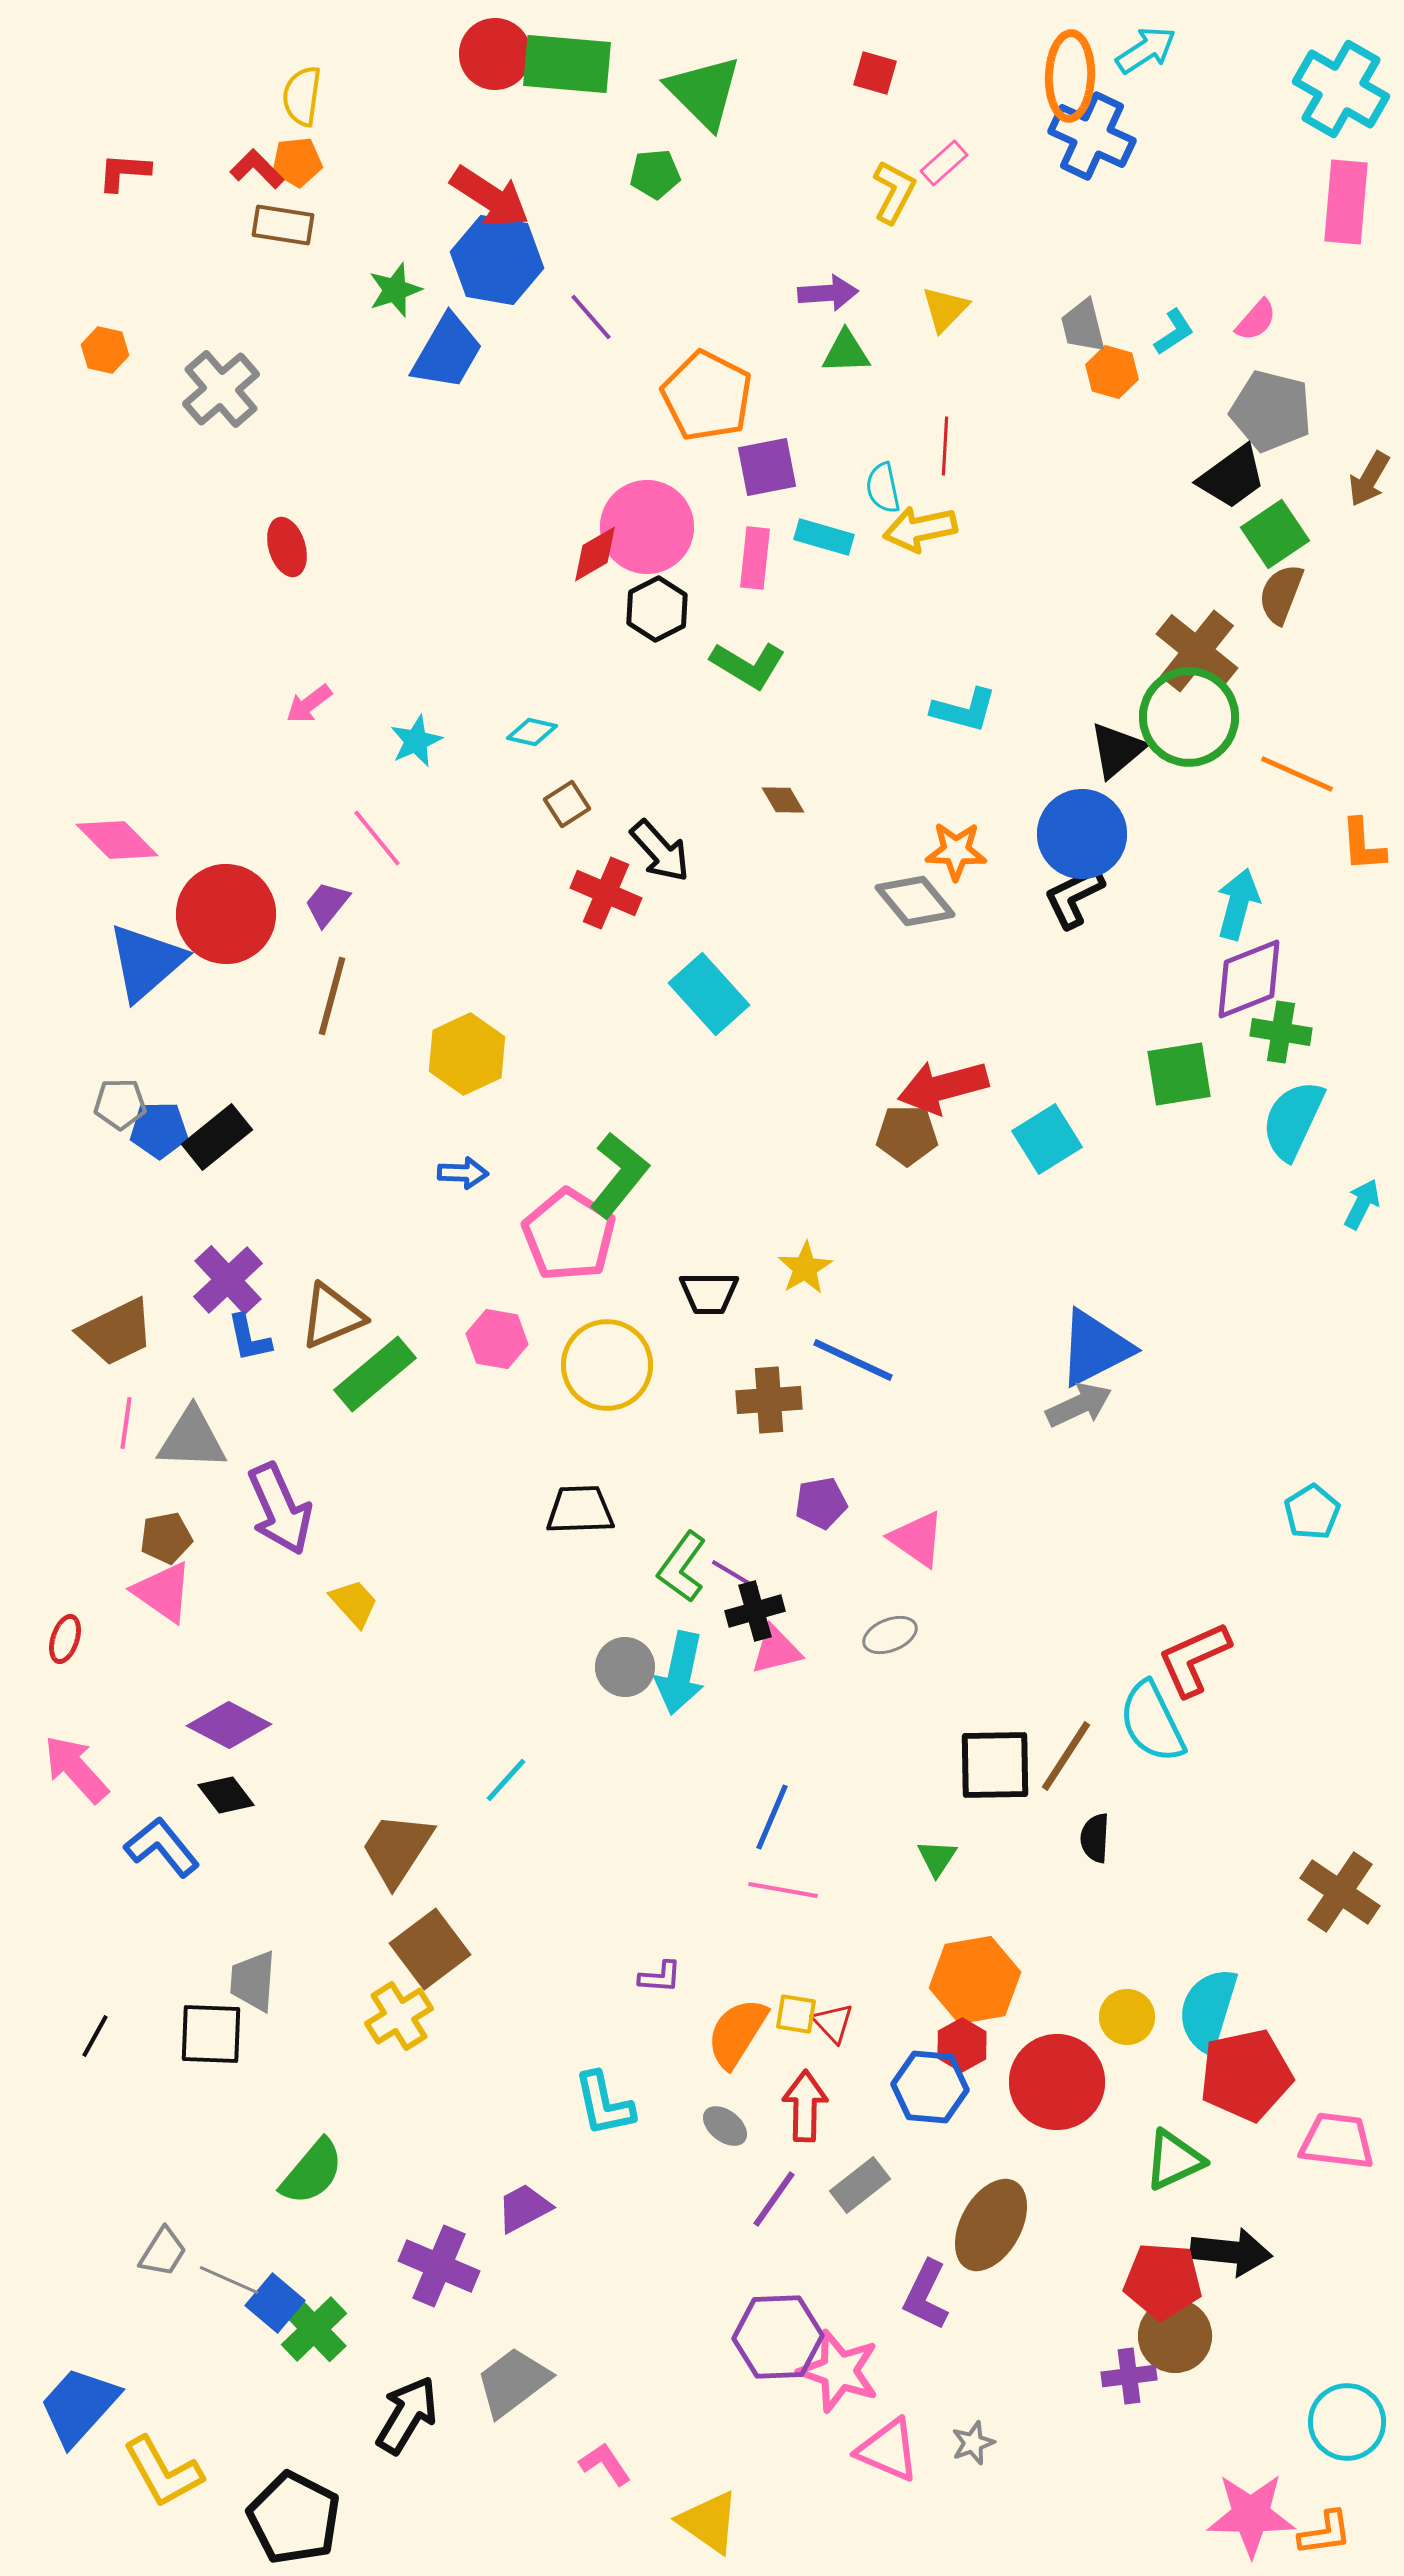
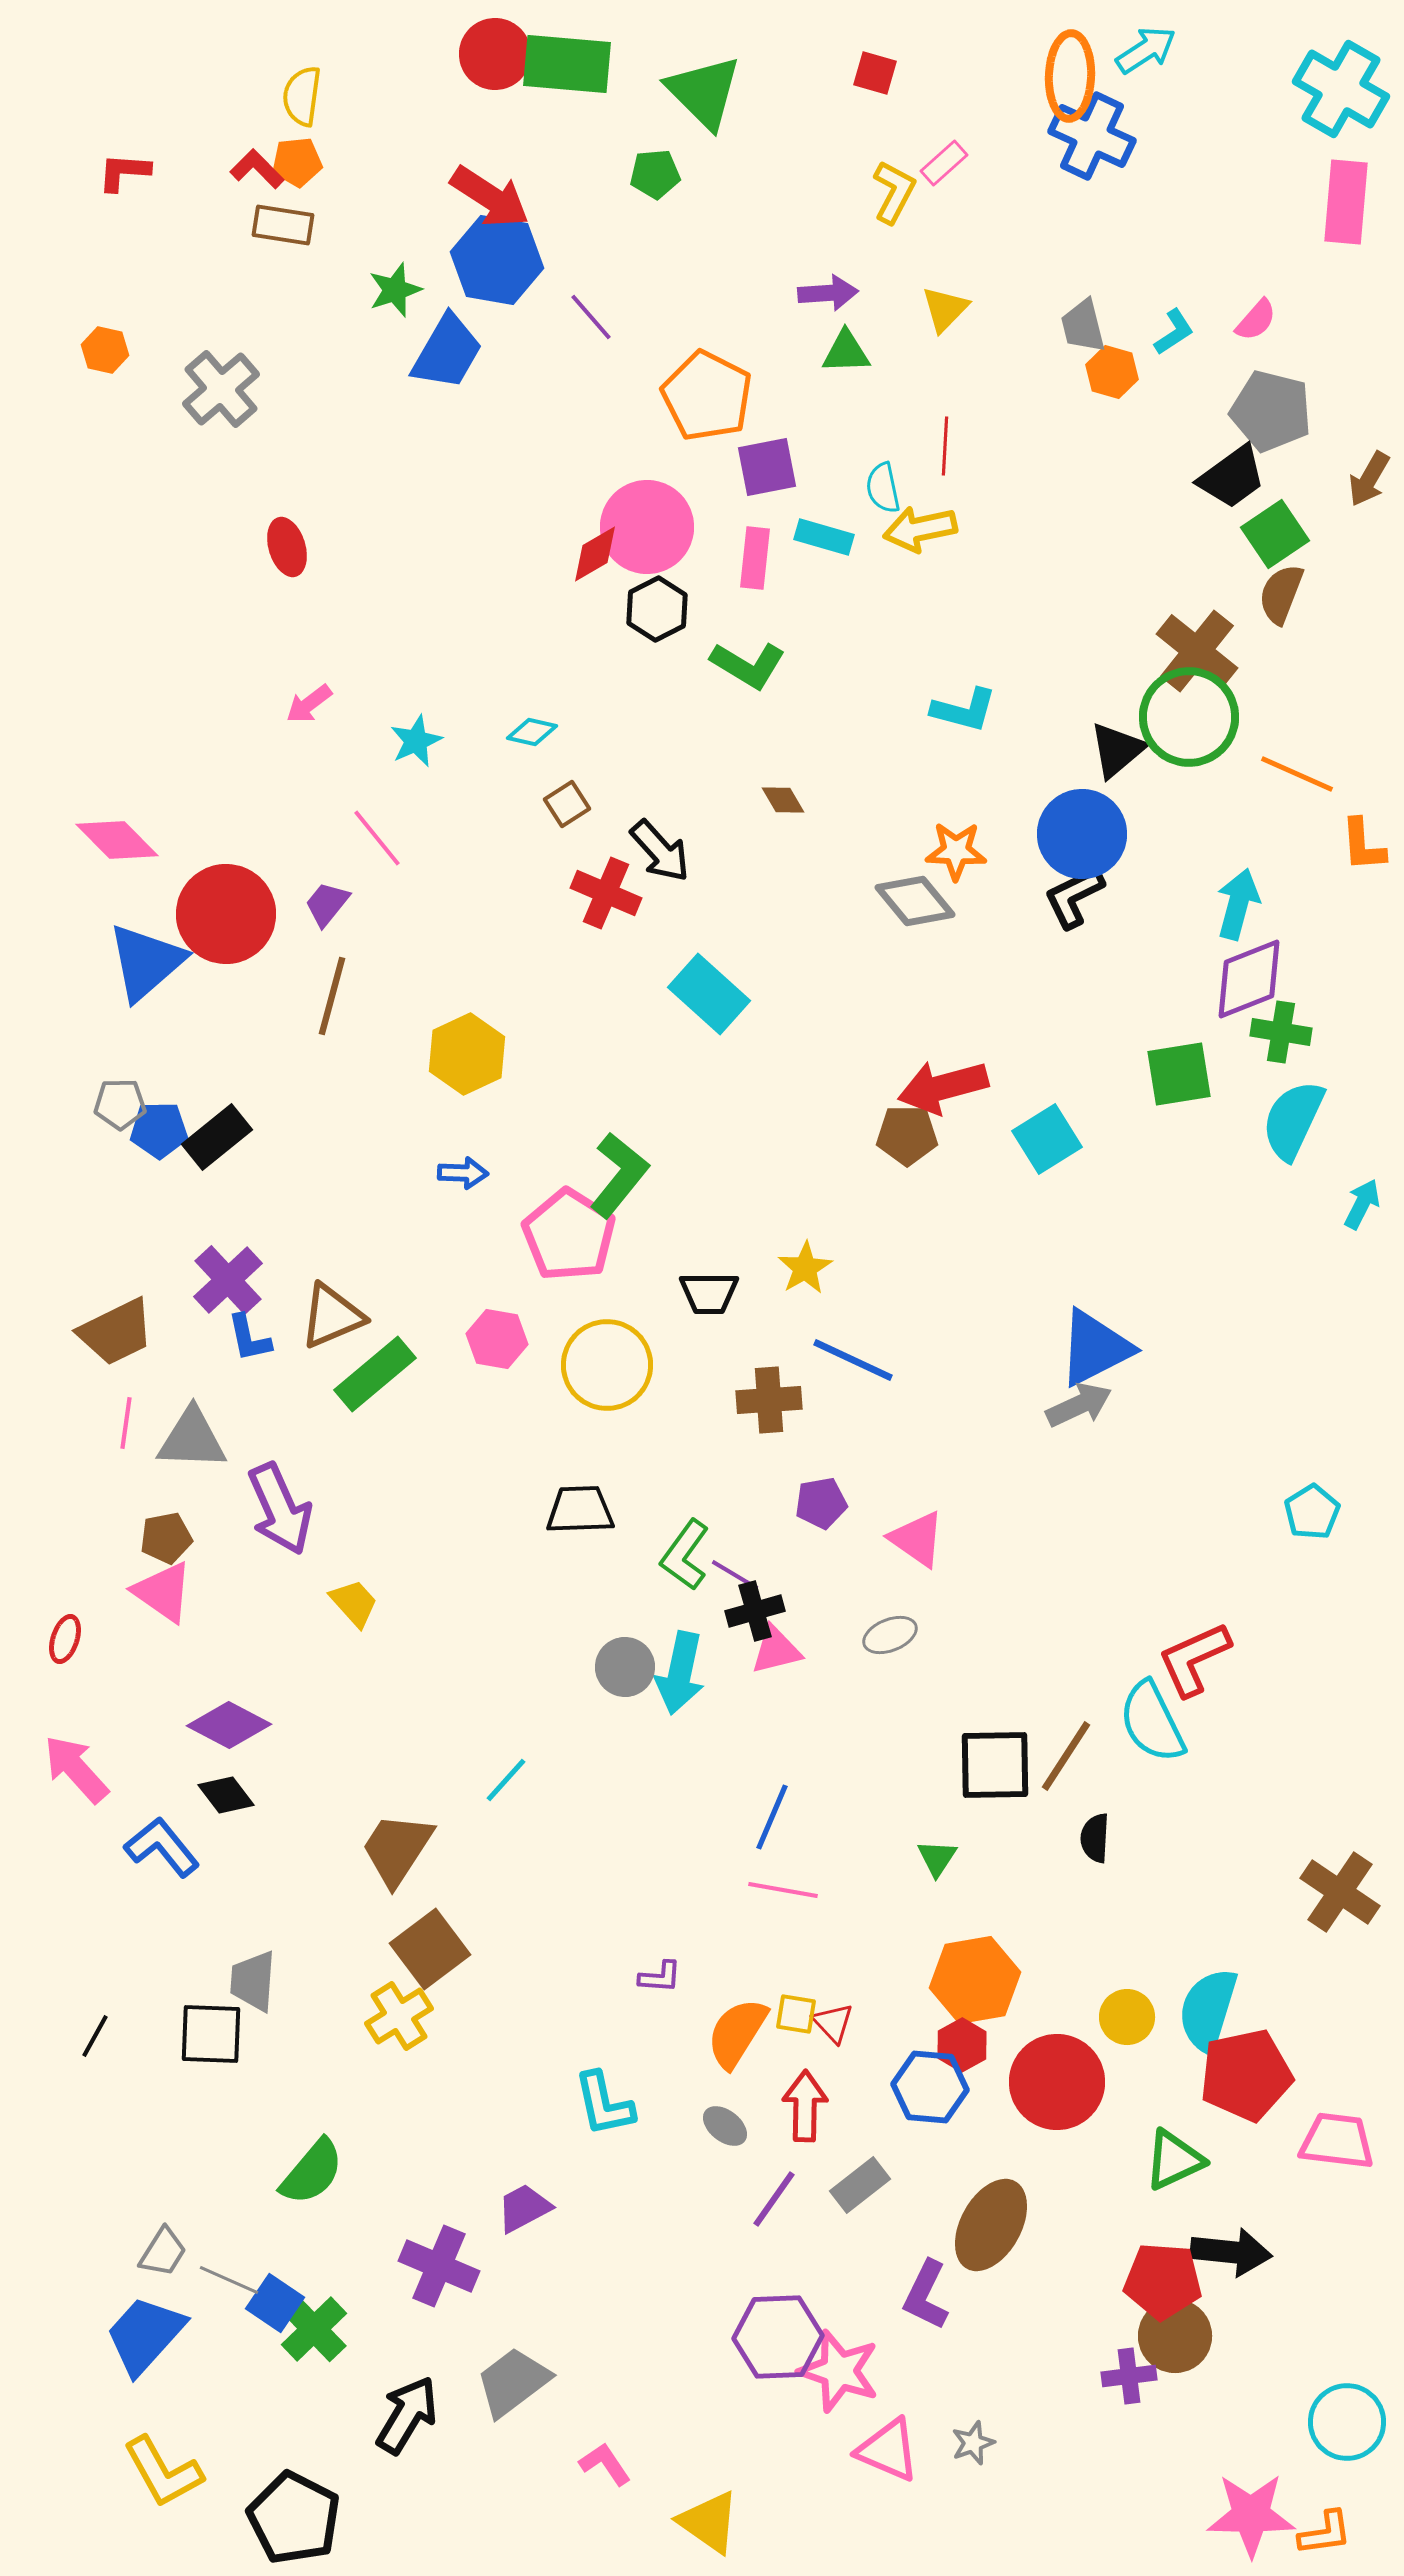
cyan rectangle at (709, 994): rotated 6 degrees counterclockwise
green L-shape at (682, 1567): moved 3 px right, 12 px up
blue square at (275, 2303): rotated 6 degrees counterclockwise
blue trapezoid at (79, 2406): moved 66 px right, 71 px up
